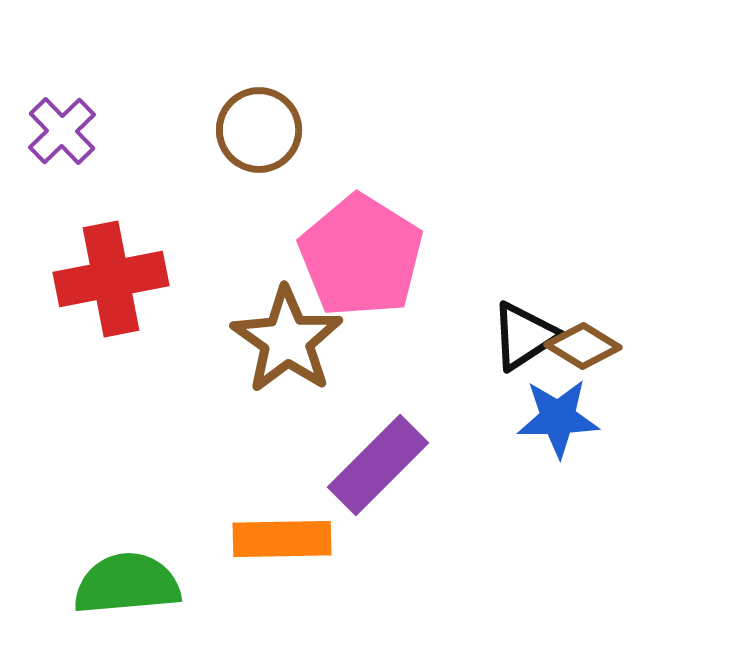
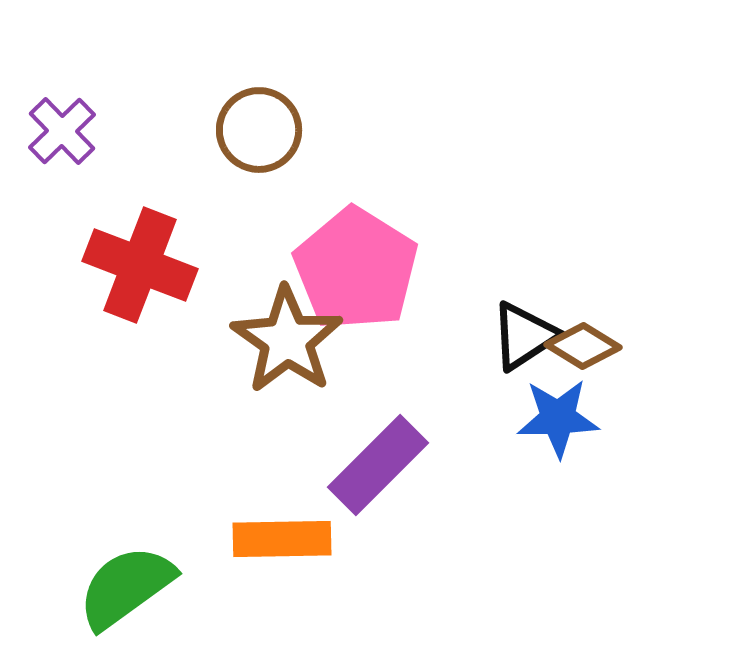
pink pentagon: moved 5 px left, 13 px down
red cross: moved 29 px right, 14 px up; rotated 32 degrees clockwise
green semicircle: moved 1 px left, 3 px down; rotated 31 degrees counterclockwise
